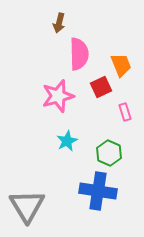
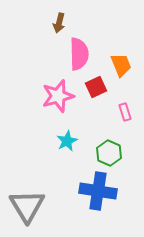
red square: moved 5 px left
